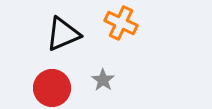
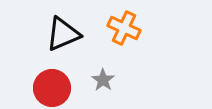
orange cross: moved 3 px right, 5 px down
